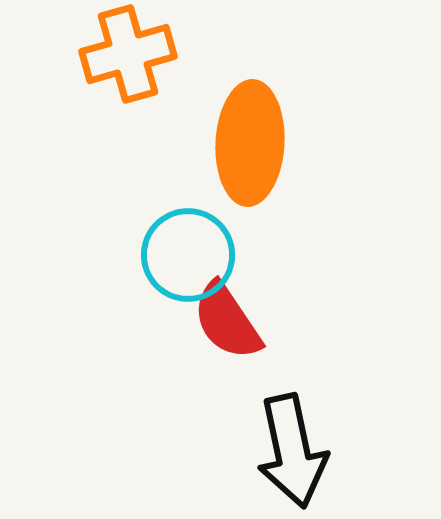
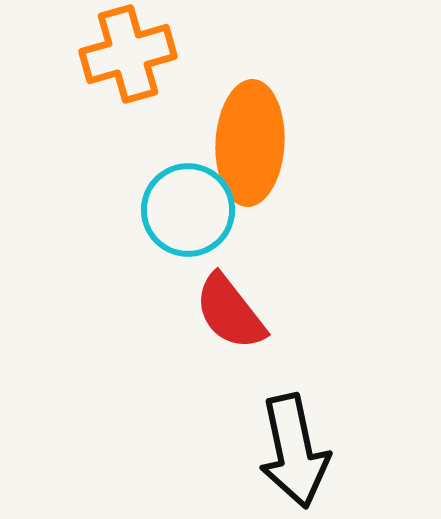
cyan circle: moved 45 px up
red semicircle: moved 3 px right, 9 px up; rotated 4 degrees counterclockwise
black arrow: moved 2 px right
